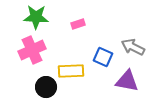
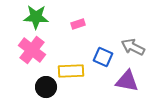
pink cross: rotated 28 degrees counterclockwise
